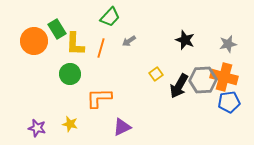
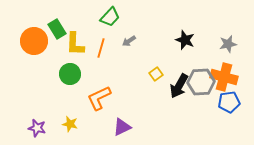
gray hexagon: moved 2 px left, 2 px down
orange L-shape: rotated 24 degrees counterclockwise
